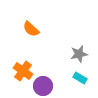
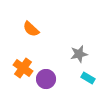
orange cross: moved 3 px up
cyan rectangle: moved 8 px right
purple circle: moved 3 px right, 7 px up
